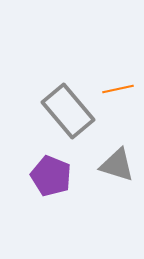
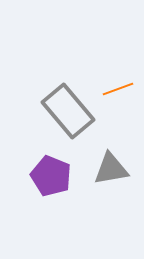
orange line: rotated 8 degrees counterclockwise
gray triangle: moved 6 px left, 4 px down; rotated 27 degrees counterclockwise
